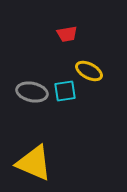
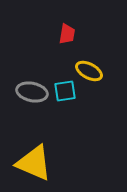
red trapezoid: rotated 70 degrees counterclockwise
